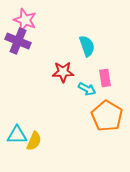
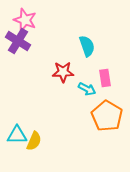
purple cross: rotated 10 degrees clockwise
